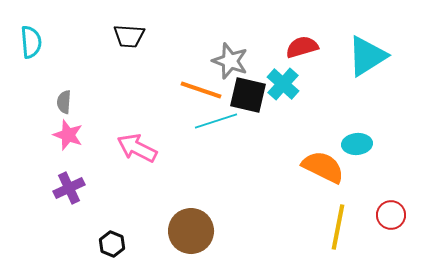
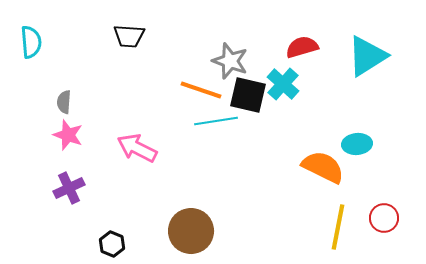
cyan line: rotated 9 degrees clockwise
red circle: moved 7 px left, 3 px down
